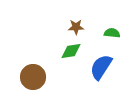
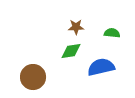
blue semicircle: rotated 44 degrees clockwise
